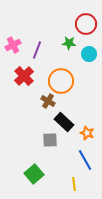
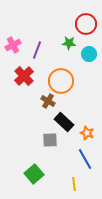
blue line: moved 1 px up
